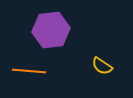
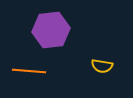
yellow semicircle: rotated 25 degrees counterclockwise
